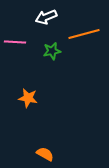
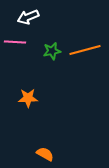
white arrow: moved 18 px left
orange line: moved 1 px right, 16 px down
orange star: rotated 12 degrees counterclockwise
